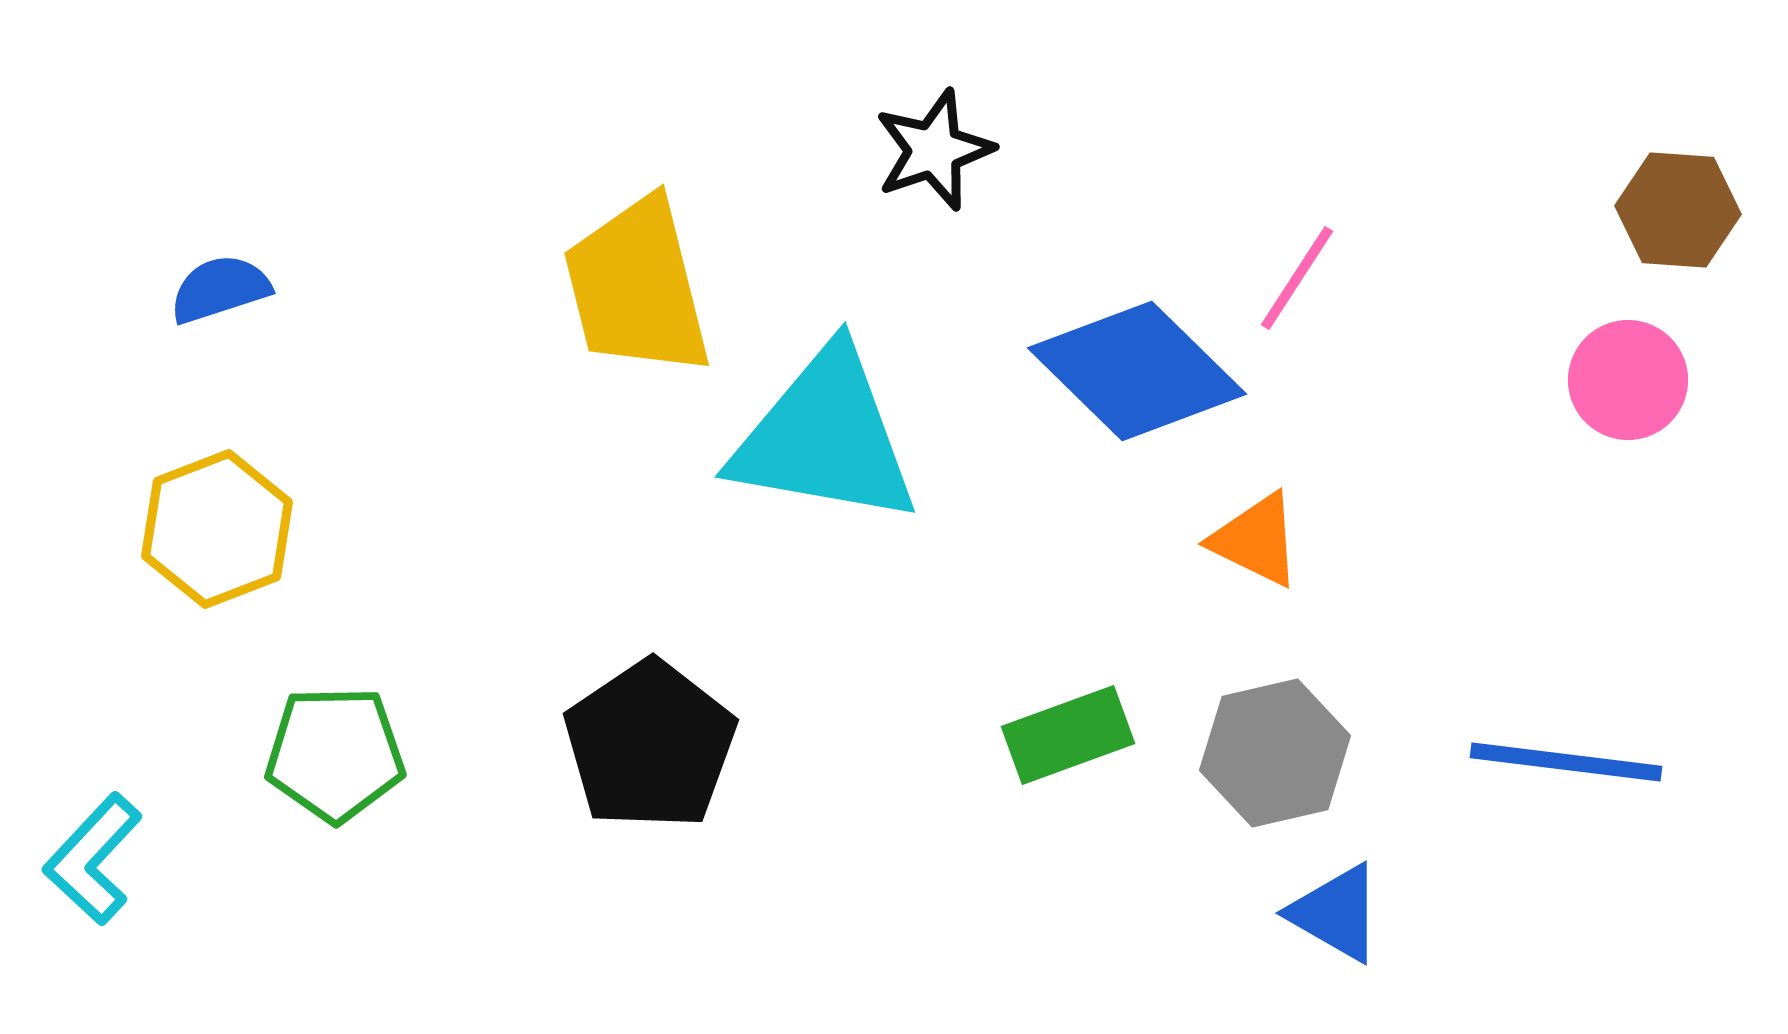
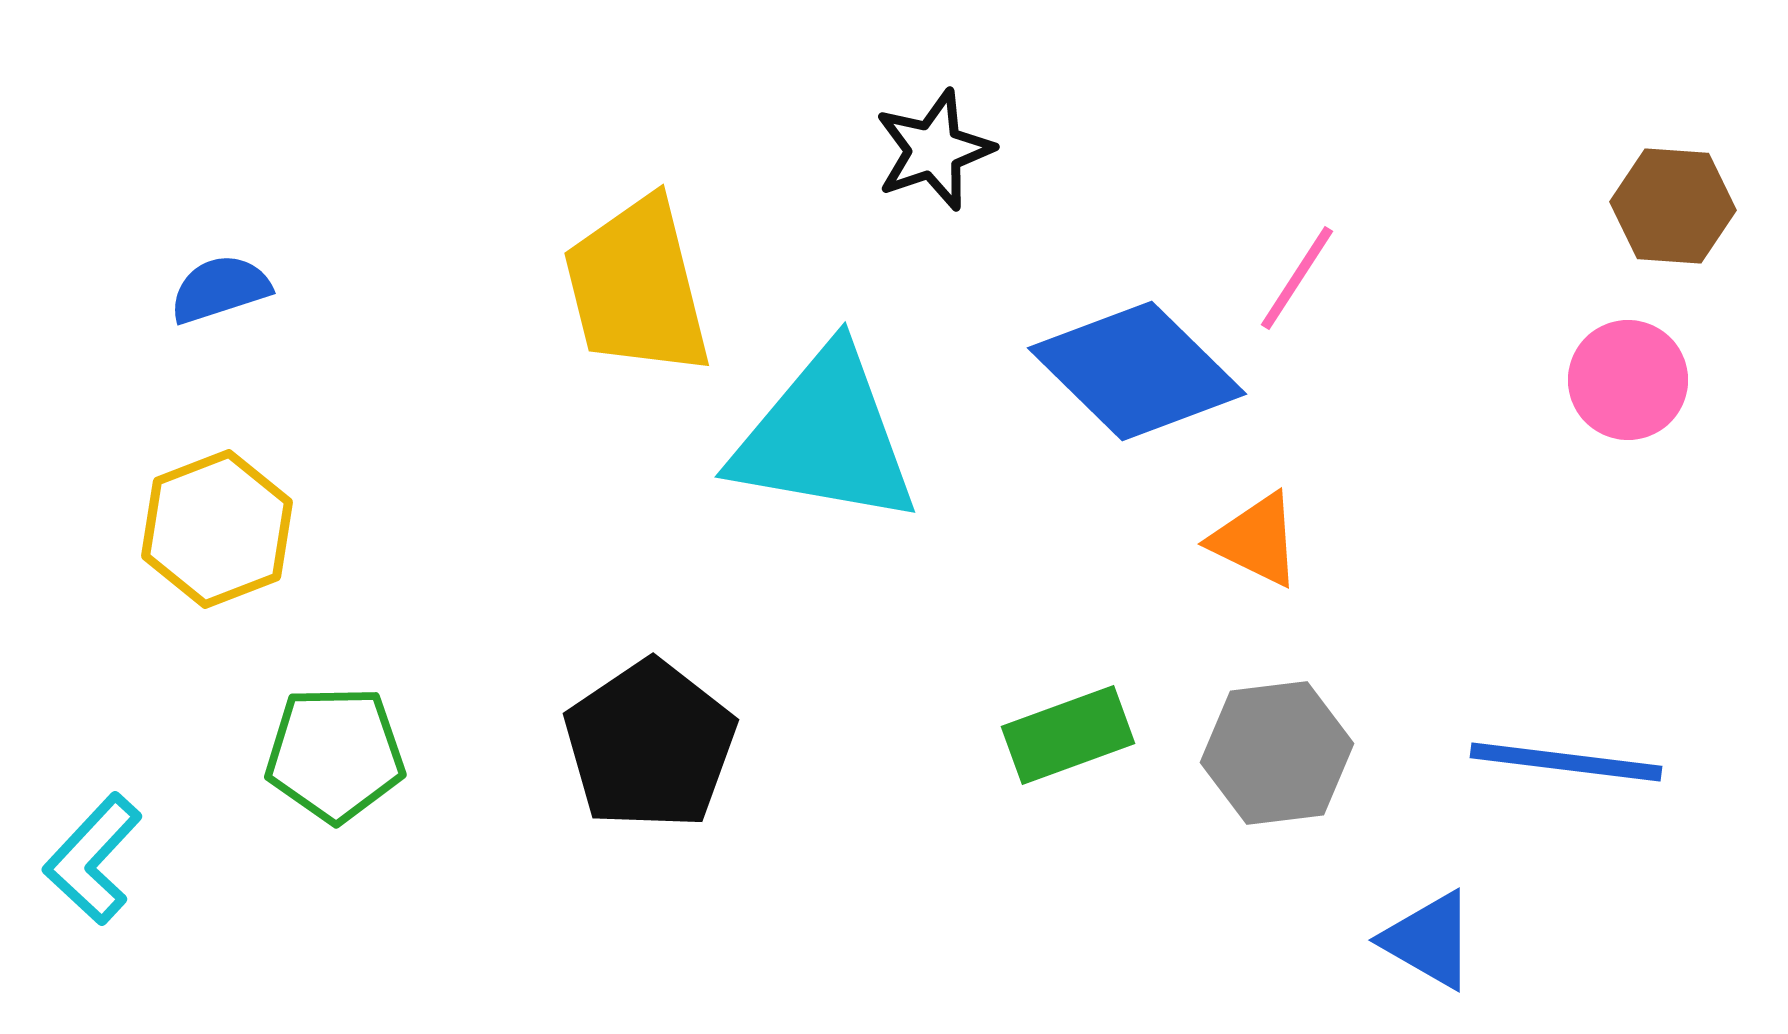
brown hexagon: moved 5 px left, 4 px up
gray hexagon: moved 2 px right; rotated 6 degrees clockwise
blue triangle: moved 93 px right, 27 px down
